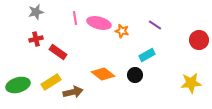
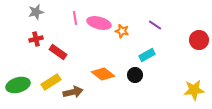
yellow star: moved 3 px right, 7 px down
